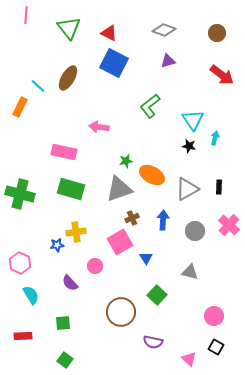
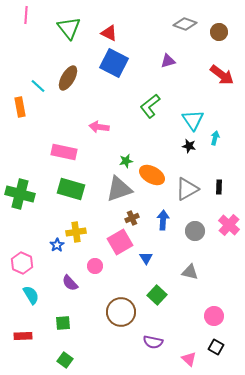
gray diamond at (164, 30): moved 21 px right, 6 px up
brown circle at (217, 33): moved 2 px right, 1 px up
orange rectangle at (20, 107): rotated 36 degrees counterclockwise
blue star at (57, 245): rotated 24 degrees counterclockwise
pink hexagon at (20, 263): moved 2 px right
